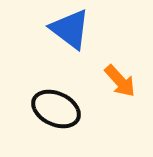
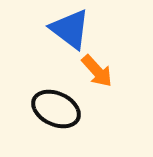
orange arrow: moved 23 px left, 10 px up
